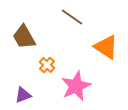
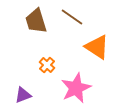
brown trapezoid: moved 12 px right, 16 px up; rotated 12 degrees clockwise
orange triangle: moved 9 px left
pink star: moved 2 px down
